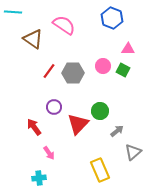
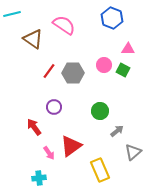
cyan line: moved 1 px left, 2 px down; rotated 18 degrees counterclockwise
pink circle: moved 1 px right, 1 px up
red triangle: moved 7 px left, 22 px down; rotated 10 degrees clockwise
